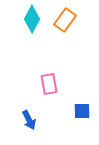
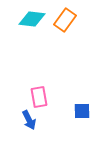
cyan diamond: rotated 68 degrees clockwise
pink rectangle: moved 10 px left, 13 px down
